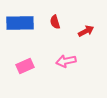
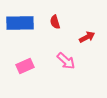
red arrow: moved 1 px right, 6 px down
pink arrow: rotated 126 degrees counterclockwise
